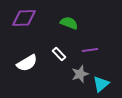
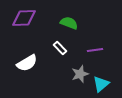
purple line: moved 5 px right
white rectangle: moved 1 px right, 6 px up
